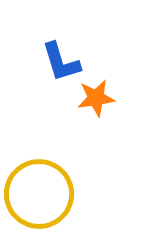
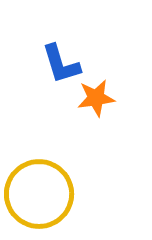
blue L-shape: moved 2 px down
